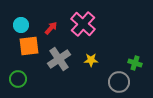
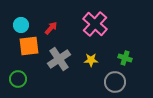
pink cross: moved 12 px right
green cross: moved 10 px left, 5 px up
gray circle: moved 4 px left
